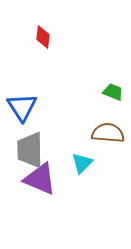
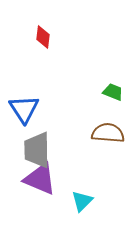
blue triangle: moved 2 px right, 2 px down
gray trapezoid: moved 7 px right
cyan triangle: moved 38 px down
